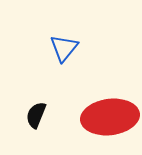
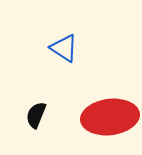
blue triangle: rotated 36 degrees counterclockwise
